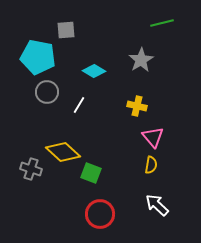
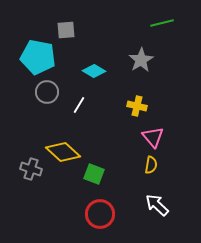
green square: moved 3 px right, 1 px down
